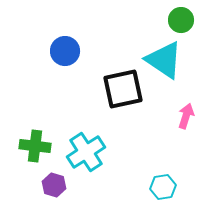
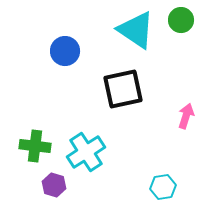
cyan triangle: moved 28 px left, 30 px up
